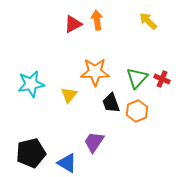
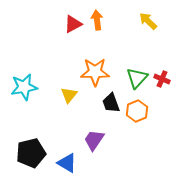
cyan star: moved 7 px left, 3 px down
purple trapezoid: moved 2 px up
